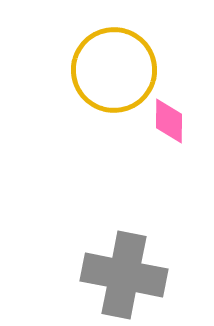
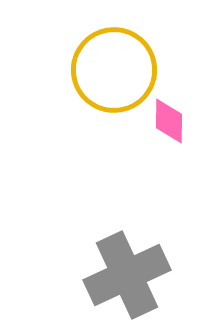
gray cross: moved 3 px right; rotated 36 degrees counterclockwise
